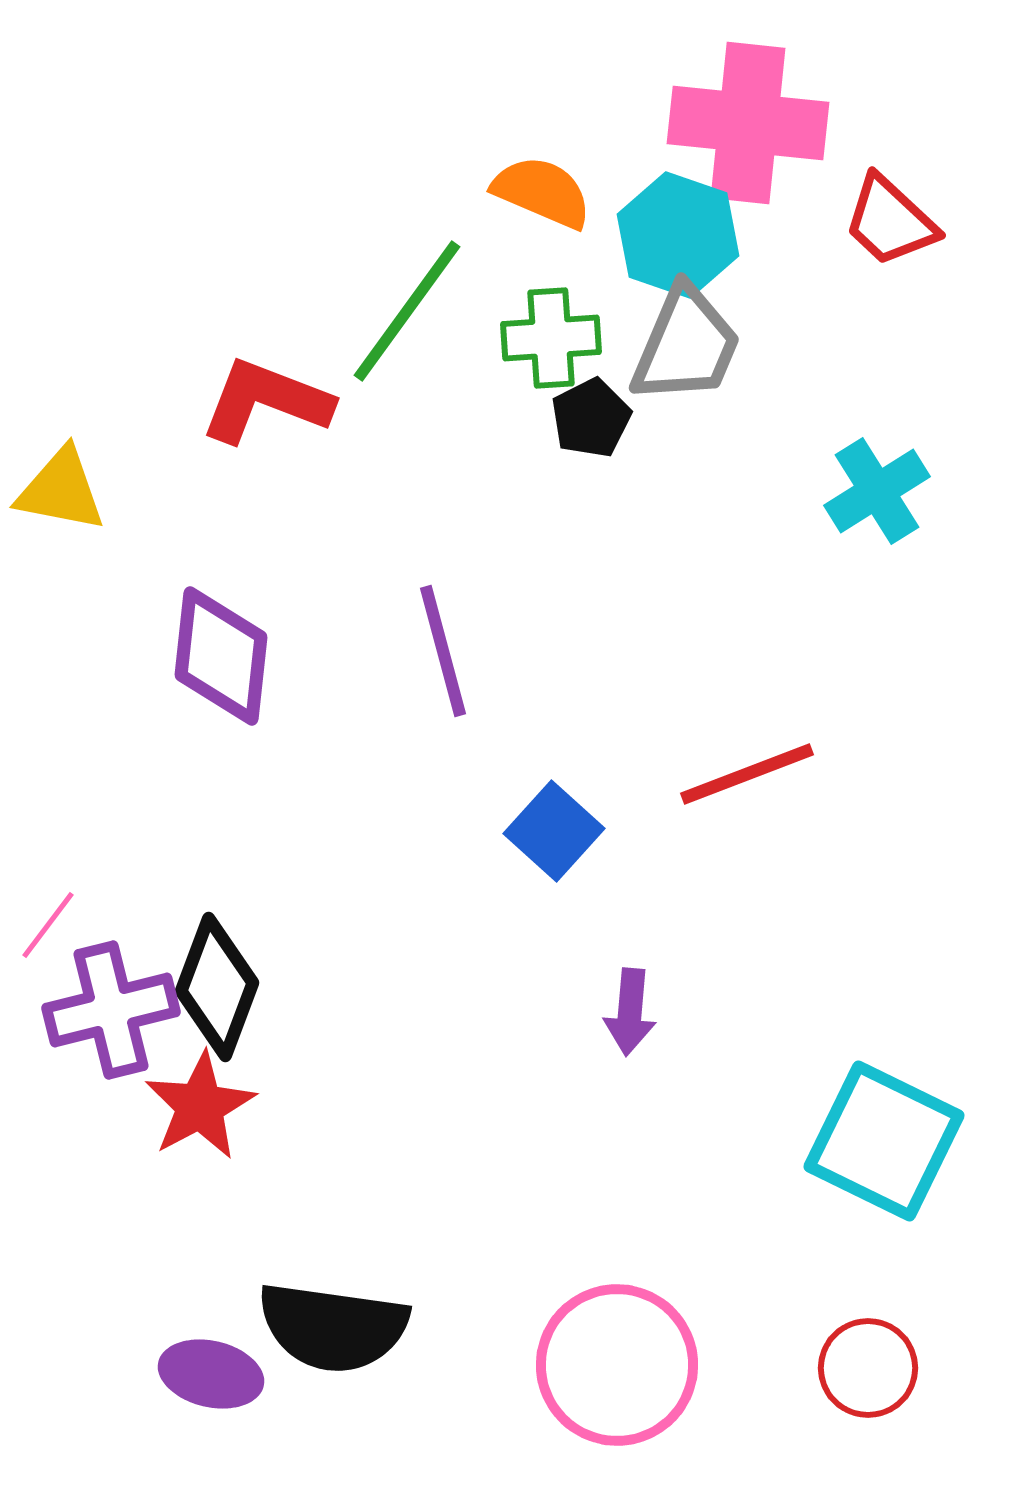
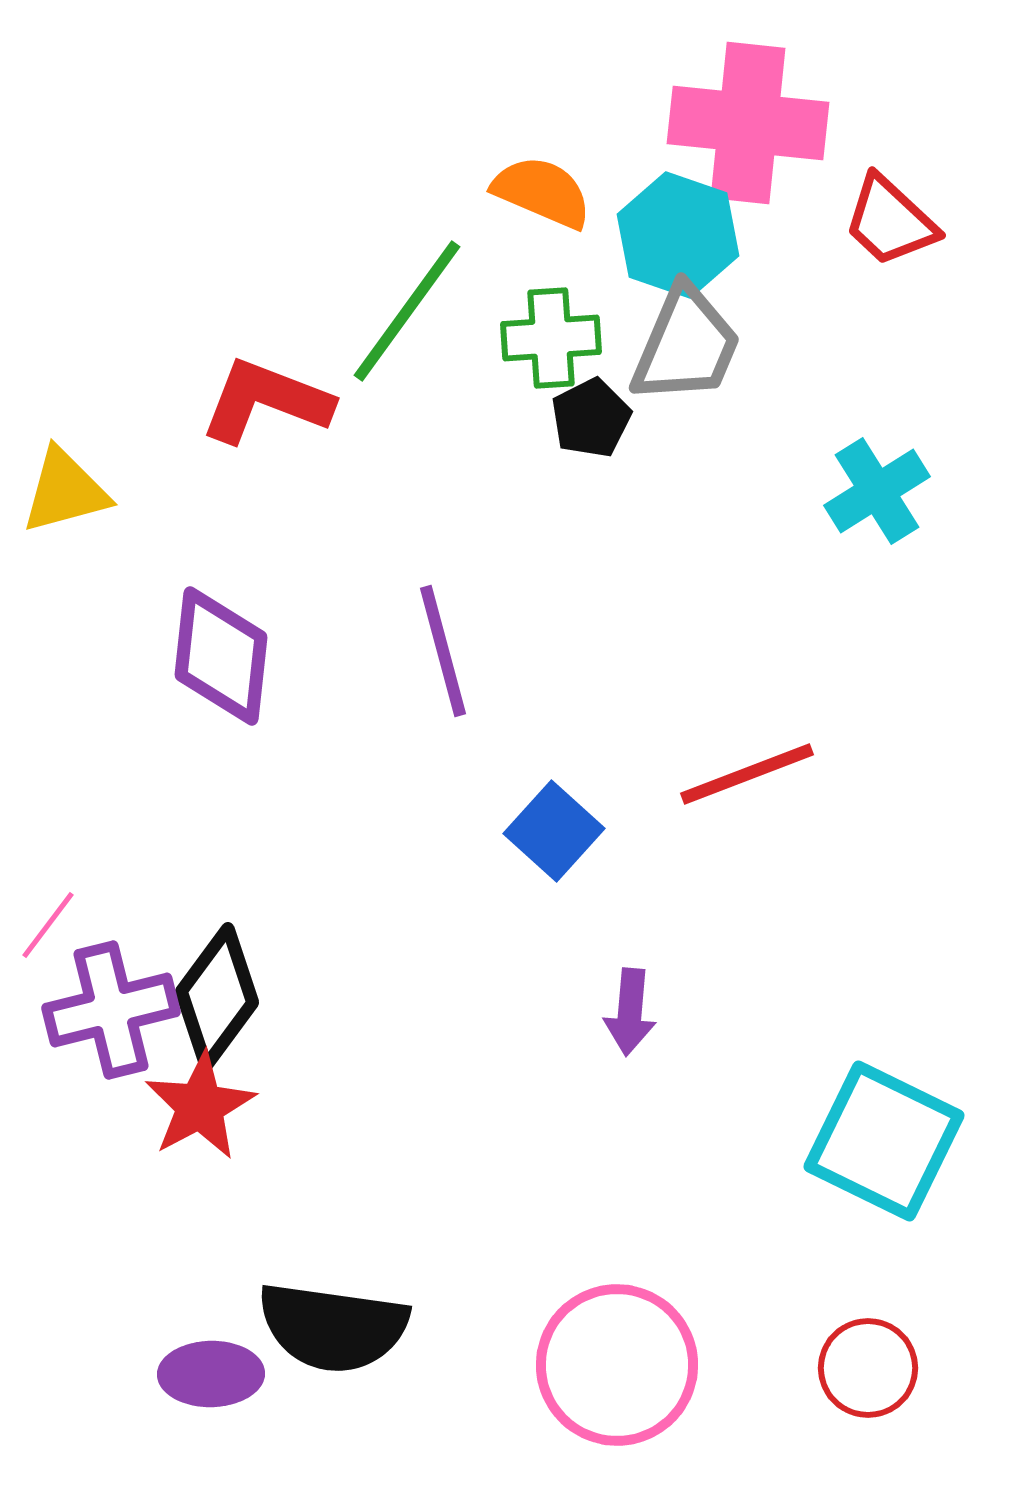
yellow triangle: moved 4 px right, 1 px down; rotated 26 degrees counterclockwise
black diamond: moved 10 px down; rotated 16 degrees clockwise
purple ellipse: rotated 14 degrees counterclockwise
